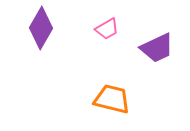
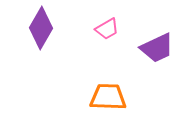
orange trapezoid: moved 4 px left, 2 px up; rotated 12 degrees counterclockwise
